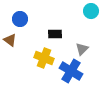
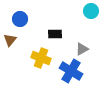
brown triangle: rotated 32 degrees clockwise
gray triangle: rotated 16 degrees clockwise
yellow cross: moved 3 px left
